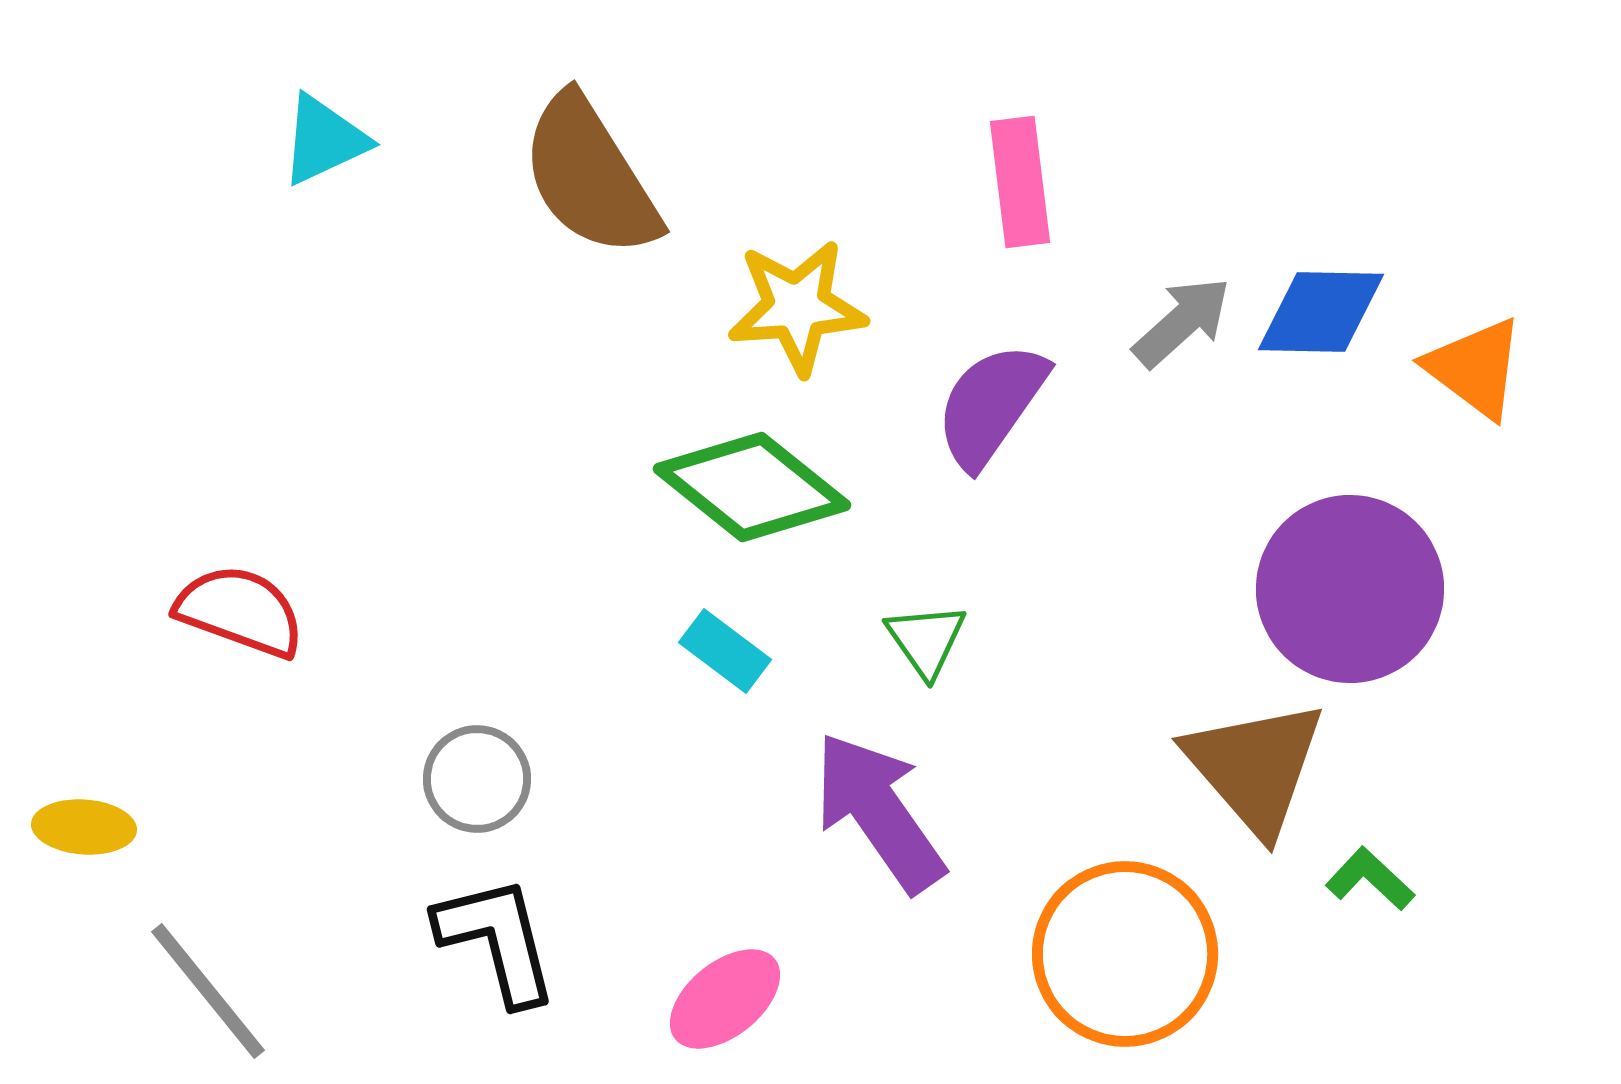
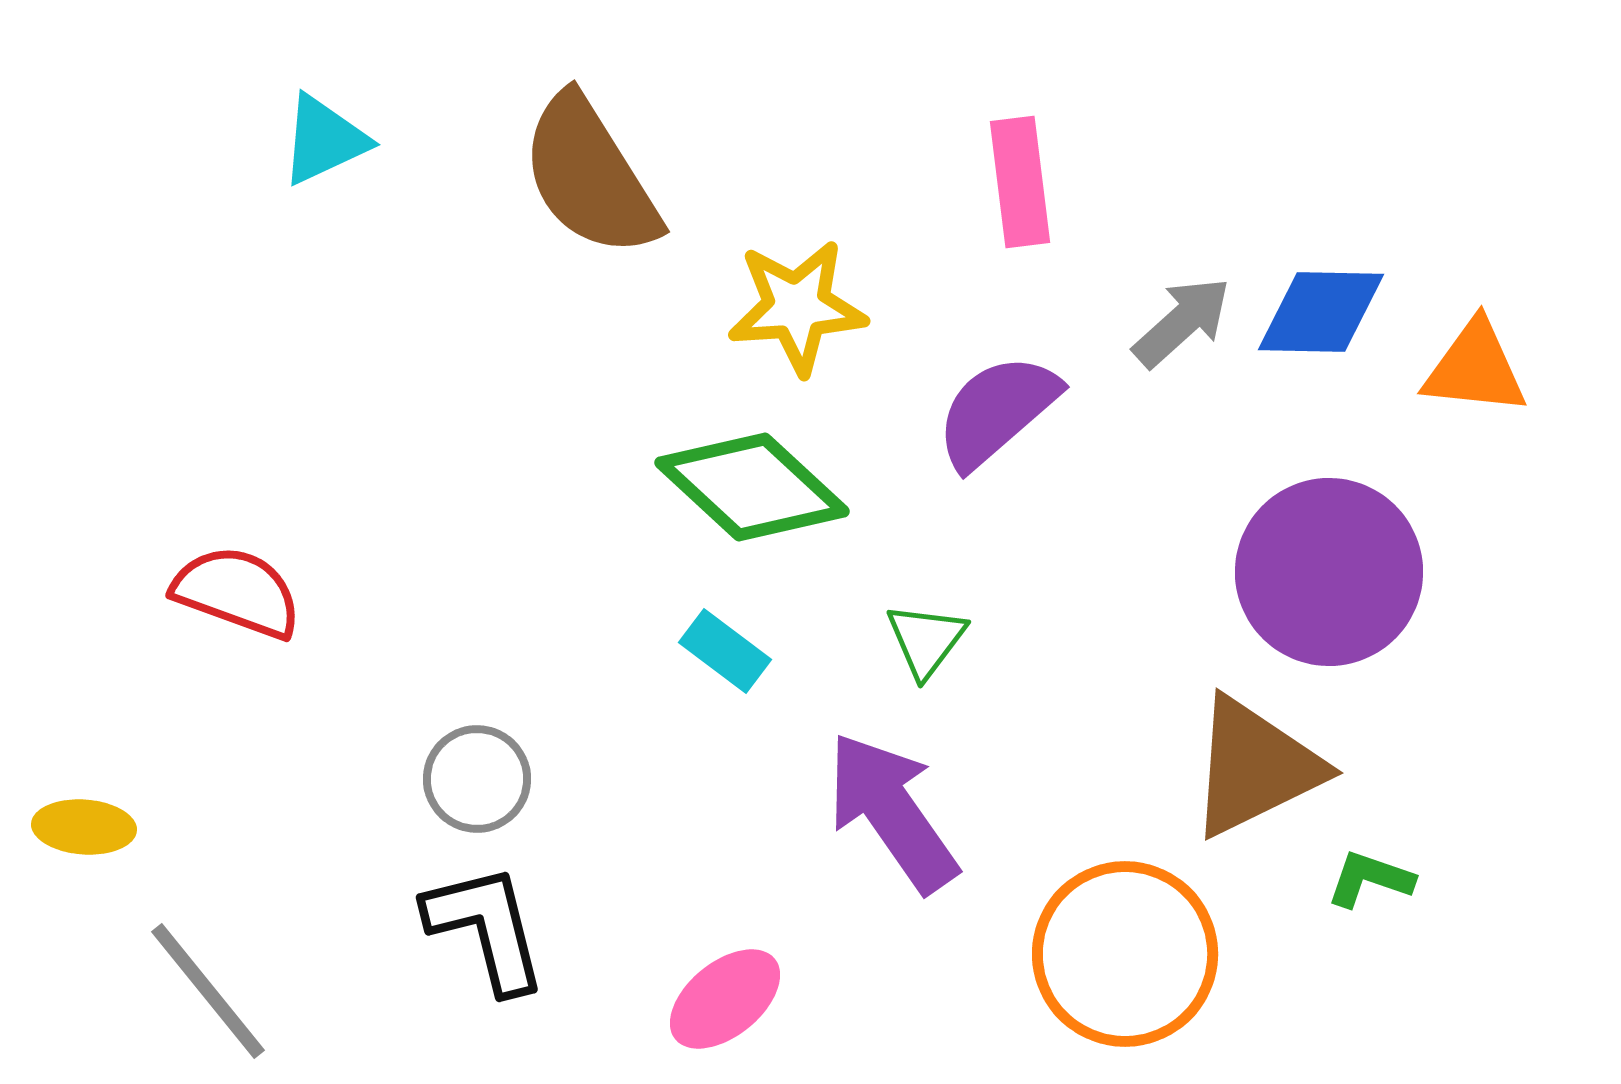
orange triangle: rotated 31 degrees counterclockwise
purple semicircle: moved 6 px right, 6 px down; rotated 14 degrees clockwise
green diamond: rotated 4 degrees clockwise
purple circle: moved 21 px left, 17 px up
red semicircle: moved 3 px left, 19 px up
green triangle: rotated 12 degrees clockwise
brown triangle: rotated 45 degrees clockwise
purple arrow: moved 13 px right
green L-shape: rotated 24 degrees counterclockwise
black L-shape: moved 11 px left, 12 px up
